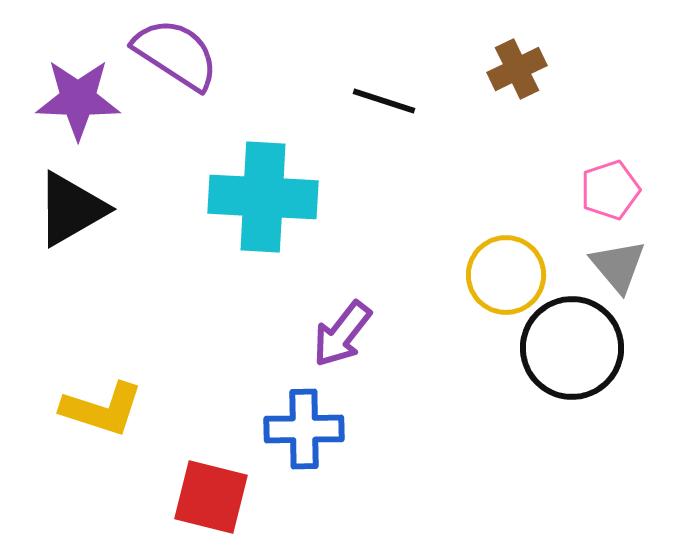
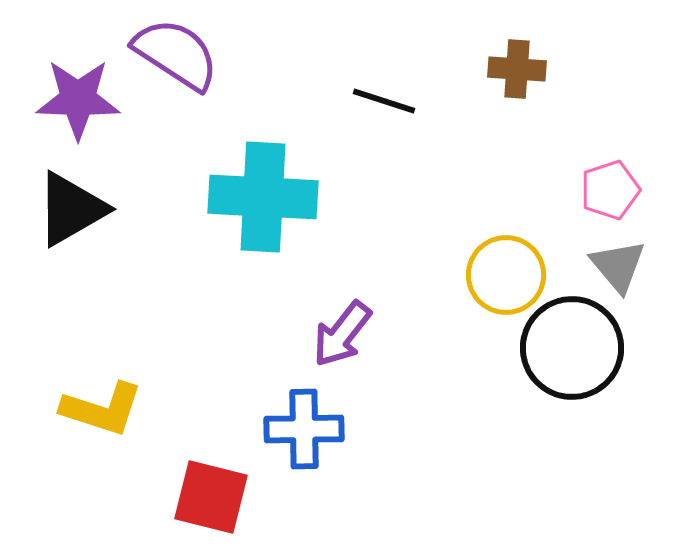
brown cross: rotated 30 degrees clockwise
